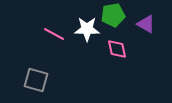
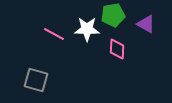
pink diamond: rotated 15 degrees clockwise
